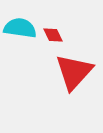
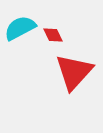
cyan semicircle: rotated 36 degrees counterclockwise
